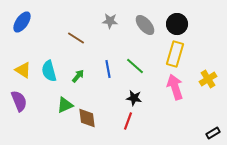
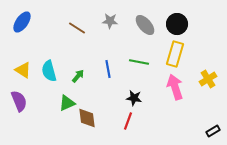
brown line: moved 1 px right, 10 px up
green line: moved 4 px right, 4 px up; rotated 30 degrees counterclockwise
green triangle: moved 2 px right, 2 px up
black rectangle: moved 2 px up
